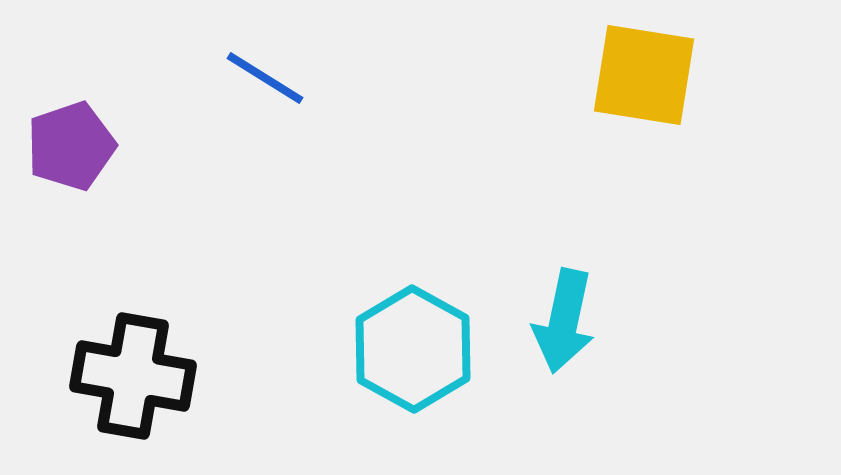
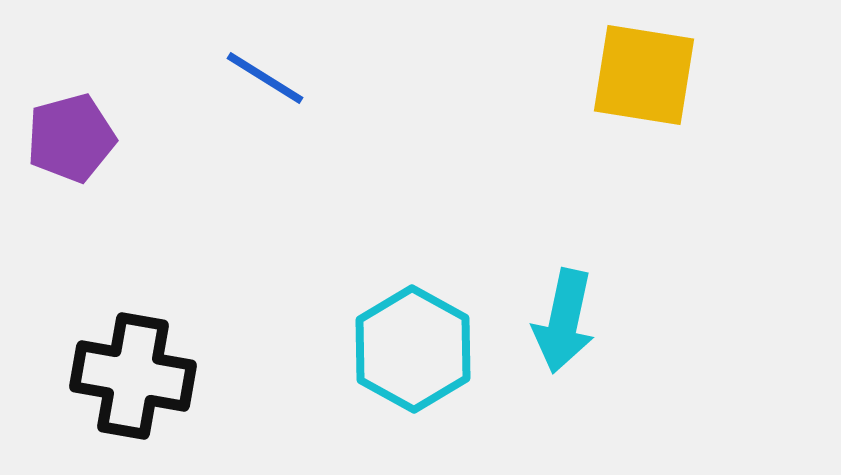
purple pentagon: moved 8 px up; rotated 4 degrees clockwise
